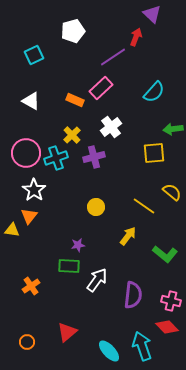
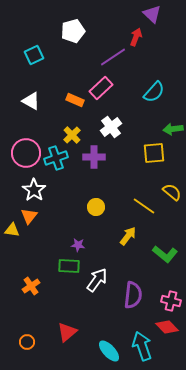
purple cross: rotated 15 degrees clockwise
purple star: rotated 16 degrees clockwise
